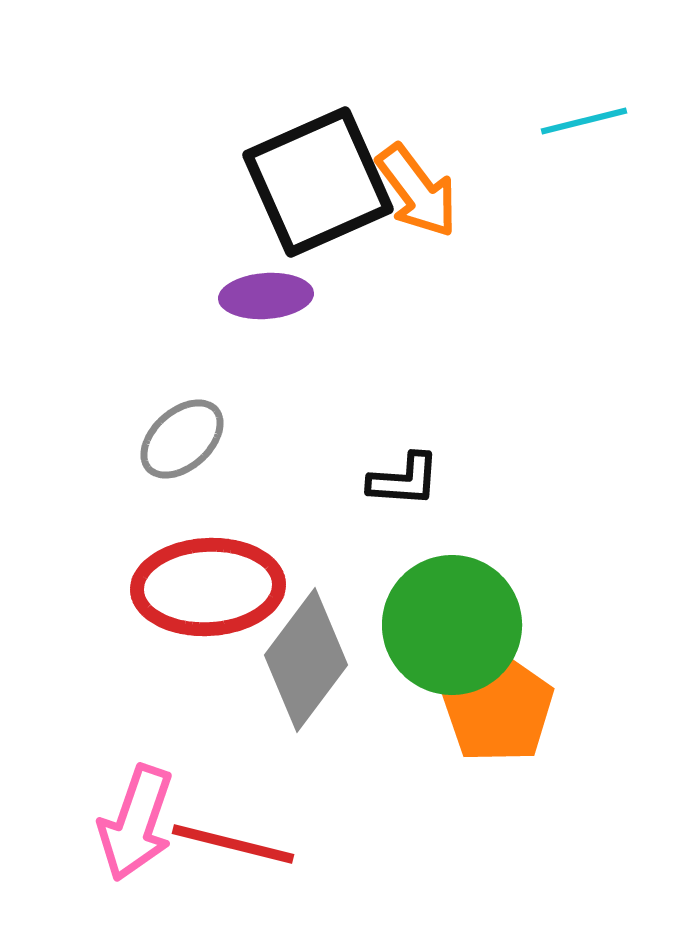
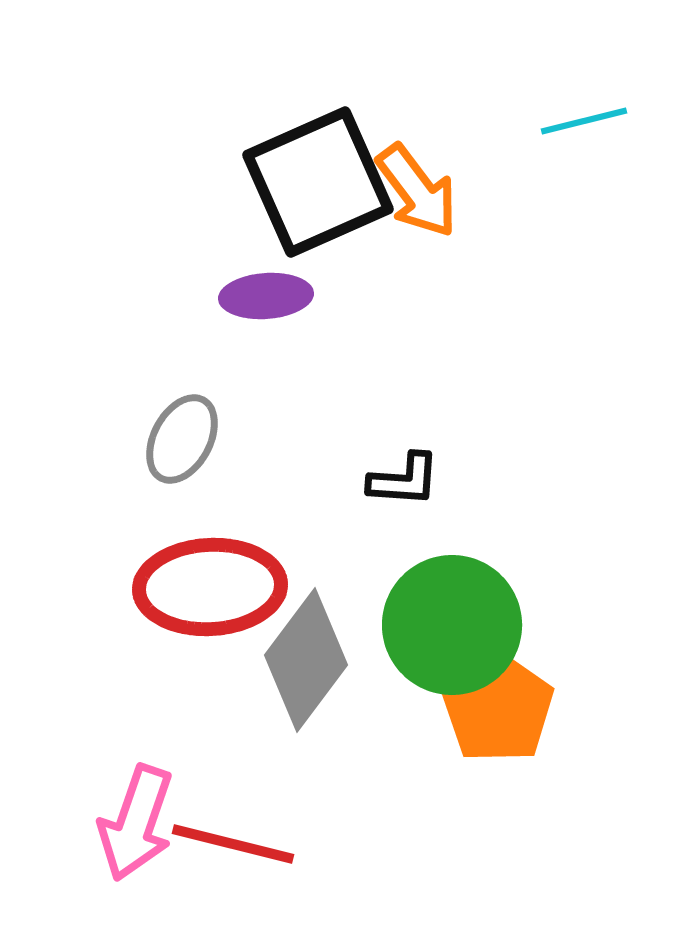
gray ellipse: rotated 20 degrees counterclockwise
red ellipse: moved 2 px right
